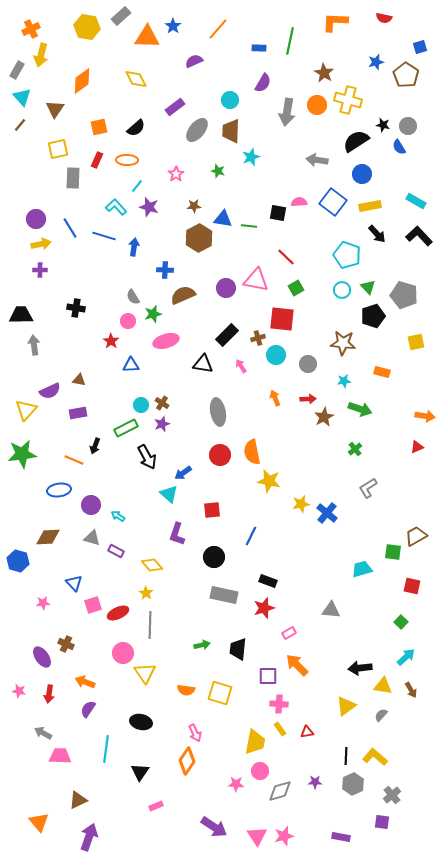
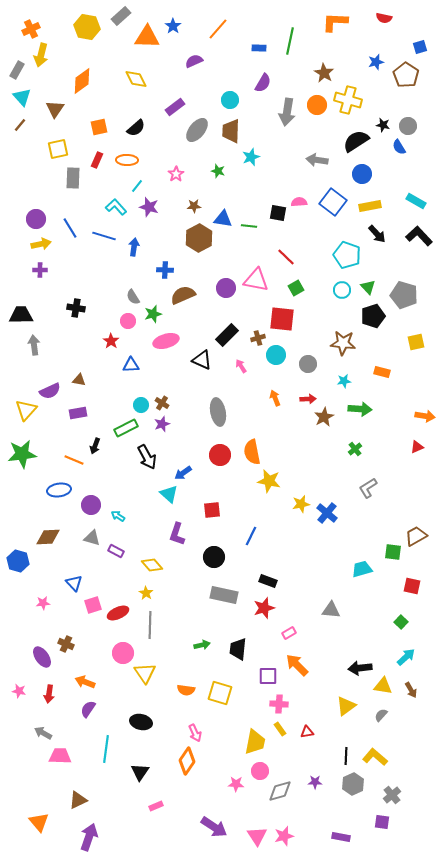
black triangle at (203, 364): moved 1 px left, 4 px up; rotated 15 degrees clockwise
green arrow at (360, 409): rotated 15 degrees counterclockwise
